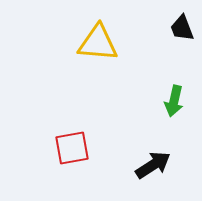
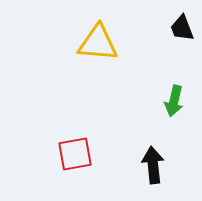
red square: moved 3 px right, 6 px down
black arrow: rotated 63 degrees counterclockwise
